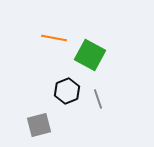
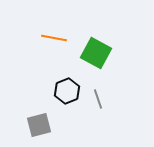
green square: moved 6 px right, 2 px up
